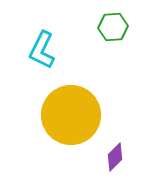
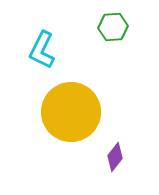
yellow circle: moved 3 px up
purple diamond: rotated 8 degrees counterclockwise
